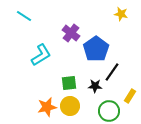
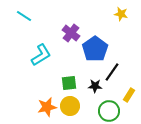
blue pentagon: moved 1 px left
yellow rectangle: moved 1 px left, 1 px up
